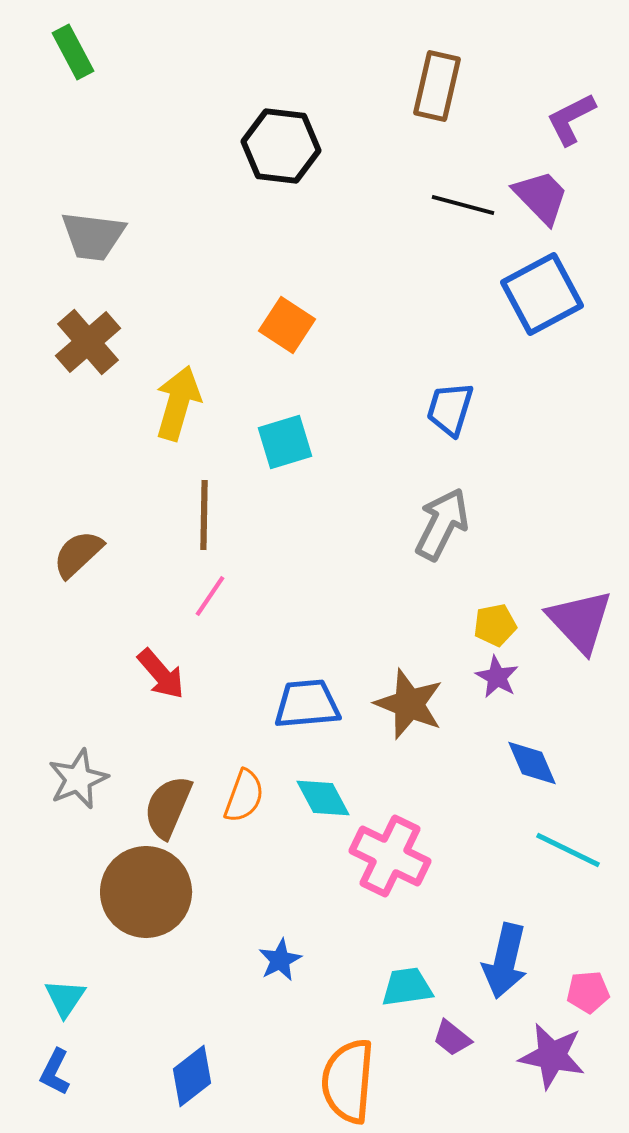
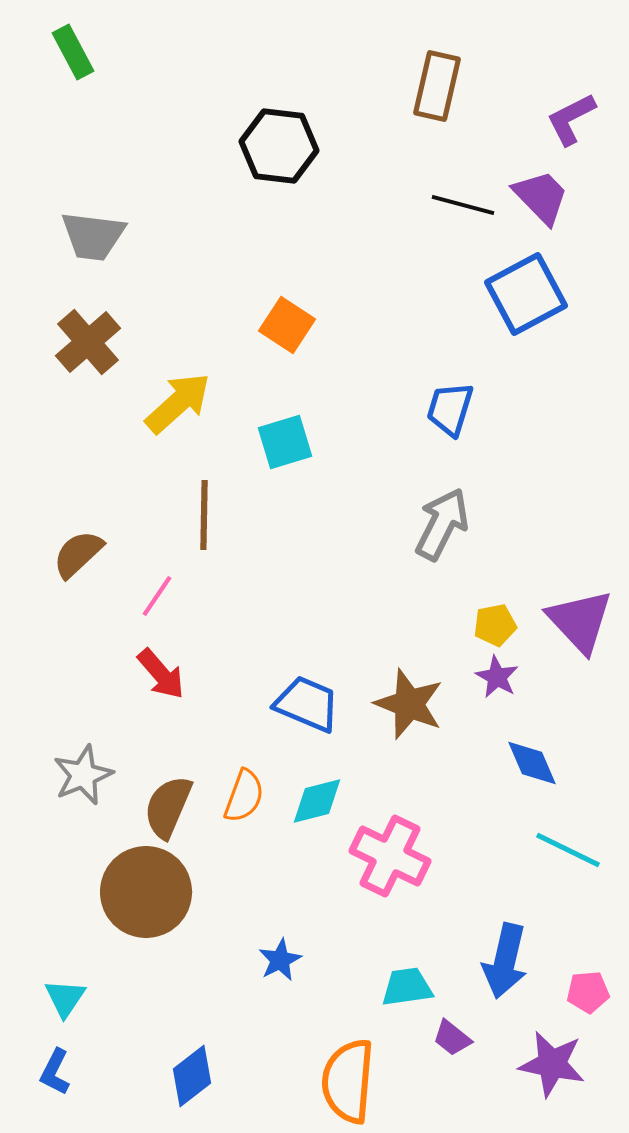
black hexagon at (281, 146): moved 2 px left
blue square at (542, 294): moved 16 px left
yellow arrow at (178, 403): rotated 32 degrees clockwise
pink line at (210, 596): moved 53 px left
blue trapezoid at (307, 704): rotated 28 degrees clockwise
gray star at (78, 779): moved 5 px right, 4 px up
cyan diamond at (323, 798): moved 6 px left, 3 px down; rotated 76 degrees counterclockwise
purple star at (552, 1056): moved 8 px down
